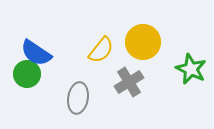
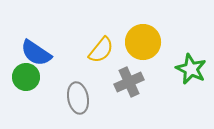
green circle: moved 1 px left, 3 px down
gray cross: rotated 8 degrees clockwise
gray ellipse: rotated 20 degrees counterclockwise
